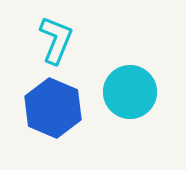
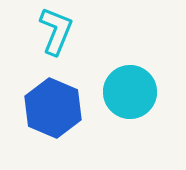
cyan L-shape: moved 9 px up
